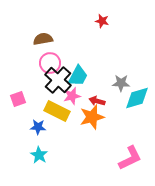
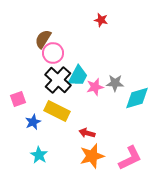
red star: moved 1 px left, 1 px up
brown semicircle: rotated 48 degrees counterclockwise
pink circle: moved 3 px right, 10 px up
gray star: moved 6 px left
pink star: moved 23 px right, 9 px up
red arrow: moved 10 px left, 32 px down
orange star: moved 39 px down
blue star: moved 5 px left, 5 px up; rotated 28 degrees counterclockwise
